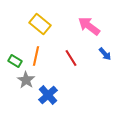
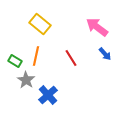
pink arrow: moved 8 px right, 1 px down
